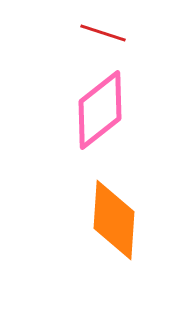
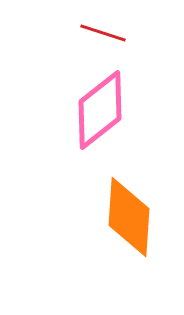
orange diamond: moved 15 px right, 3 px up
